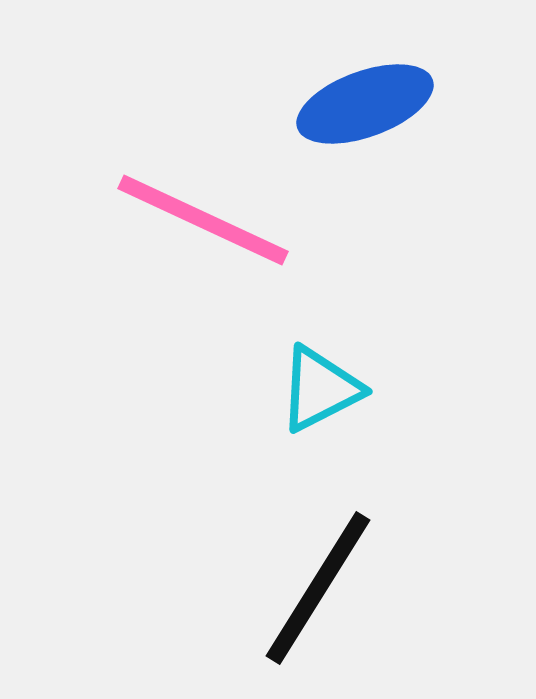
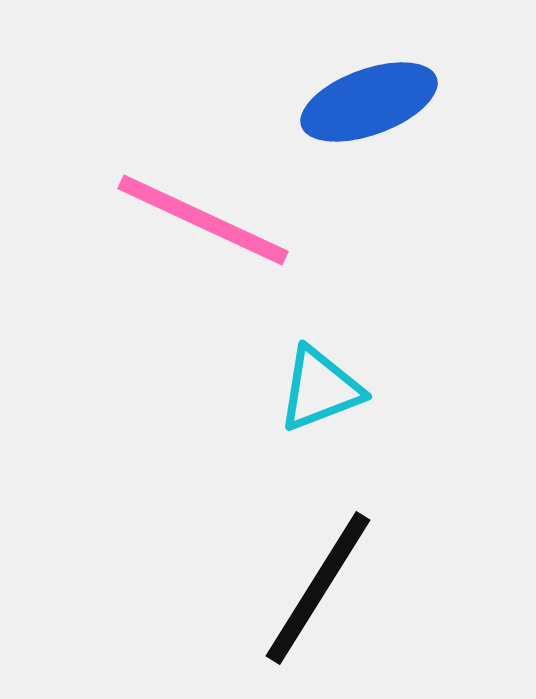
blue ellipse: moved 4 px right, 2 px up
cyan triangle: rotated 6 degrees clockwise
